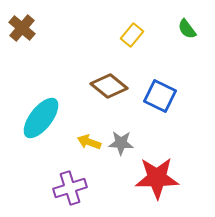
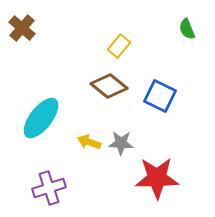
green semicircle: rotated 15 degrees clockwise
yellow rectangle: moved 13 px left, 11 px down
purple cross: moved 21 px left
